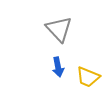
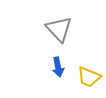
yellow trapezoid: moved 1 px right
